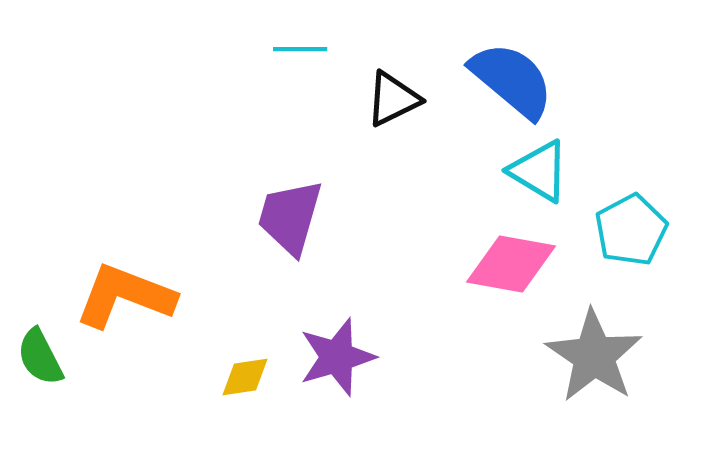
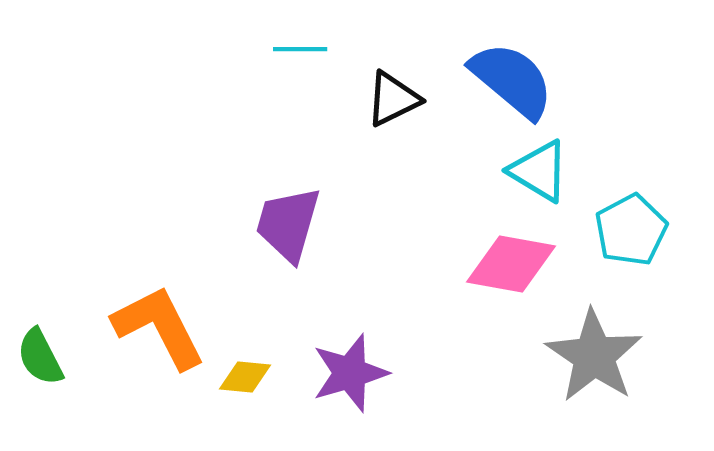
purple trapezoid: moved 2 px left, 7 px down
orange L-shape: moved 34 px right, 31 px down; rotated 42 degrees clockwise
purple star: moved 13 px right, 16 px down
yellow diamond: rotated 14 degrees clockwise
